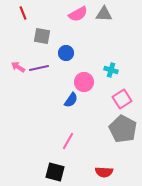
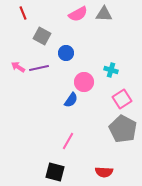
gray square: rotated 18 degrees clockwise
